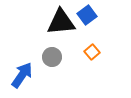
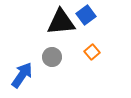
blue square: moved 1 px left
